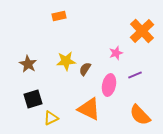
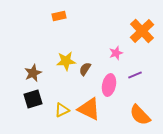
brown star: moved 5 px right, 9 px down; rotated 18 degrees clockwise
yellow triangle: moved 11 px right, 8 px up
